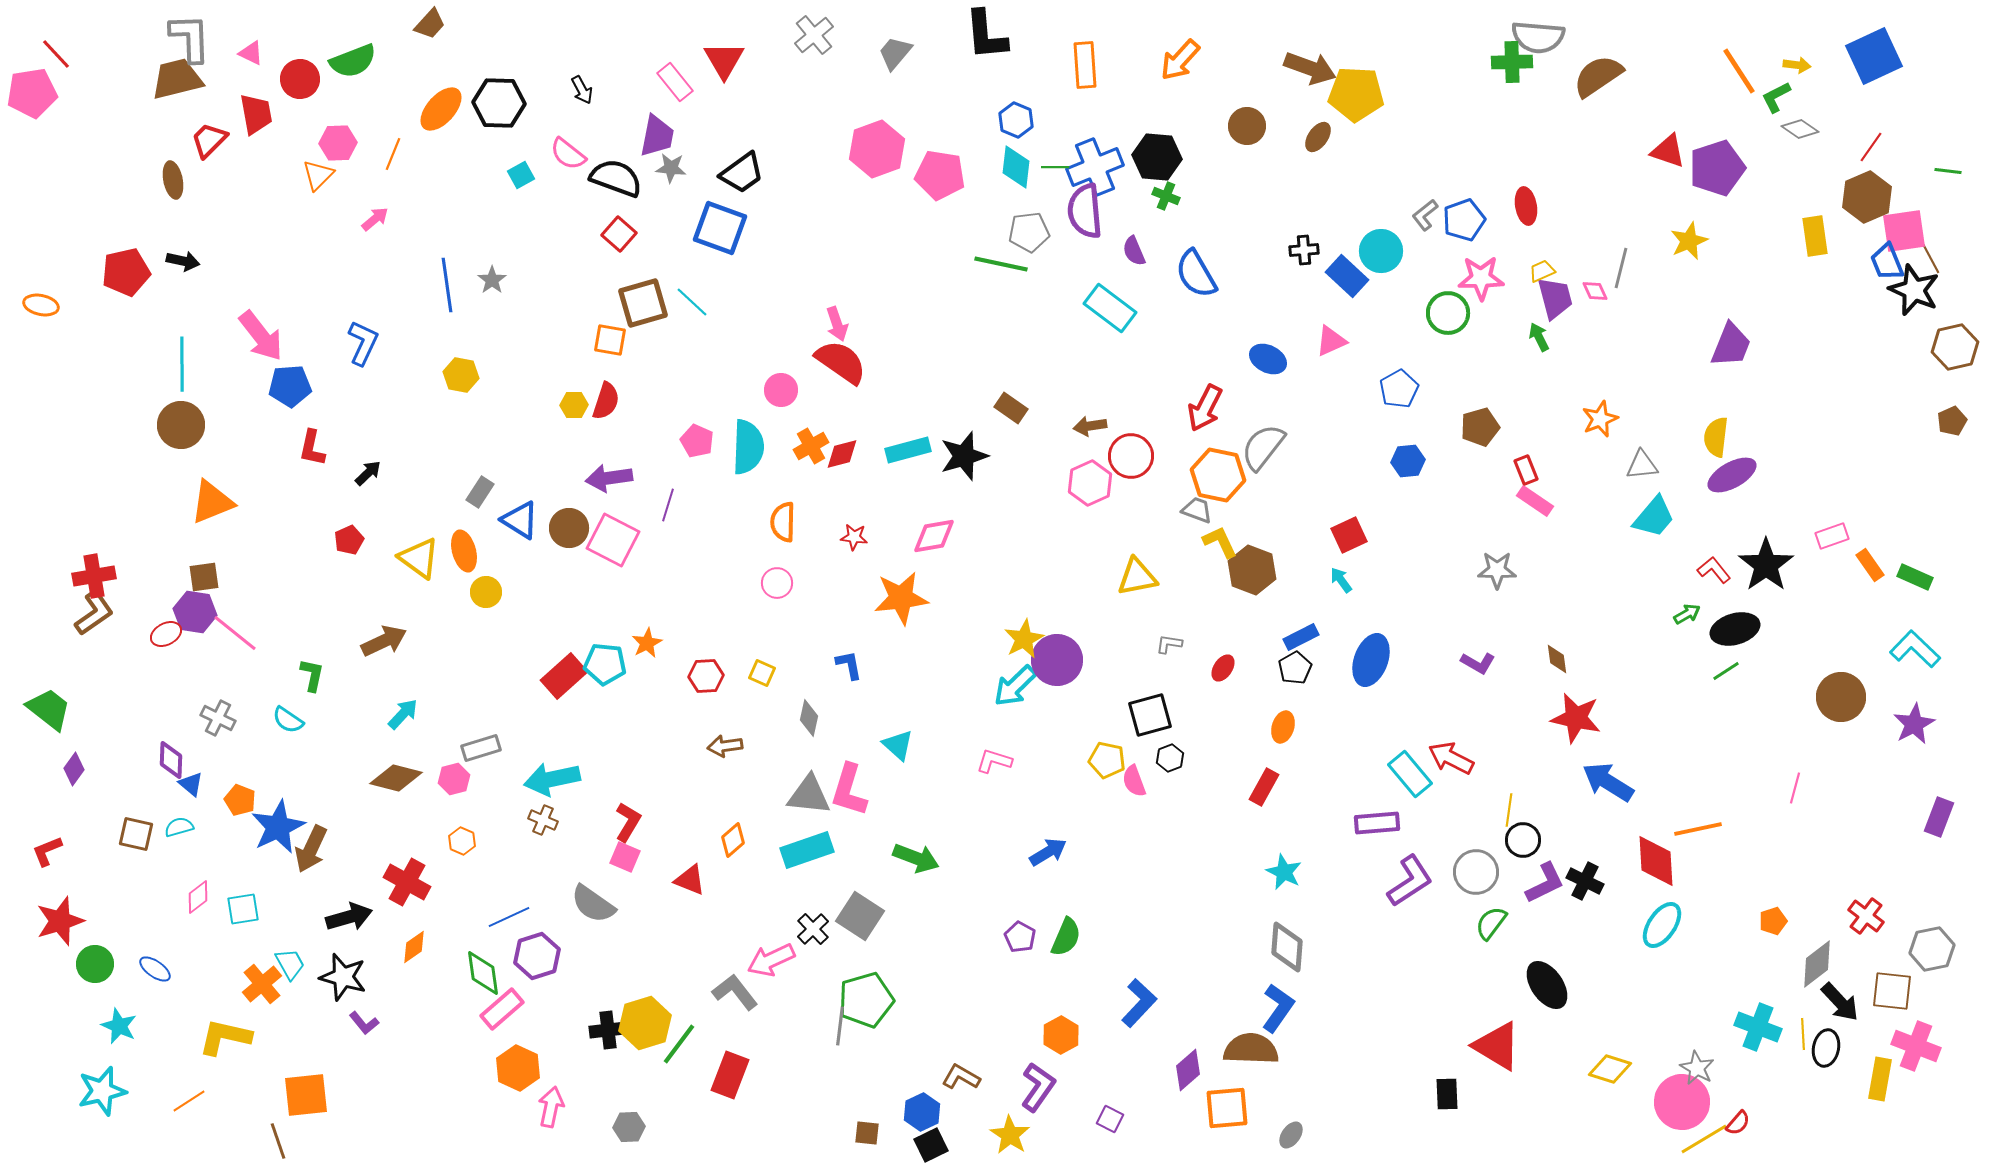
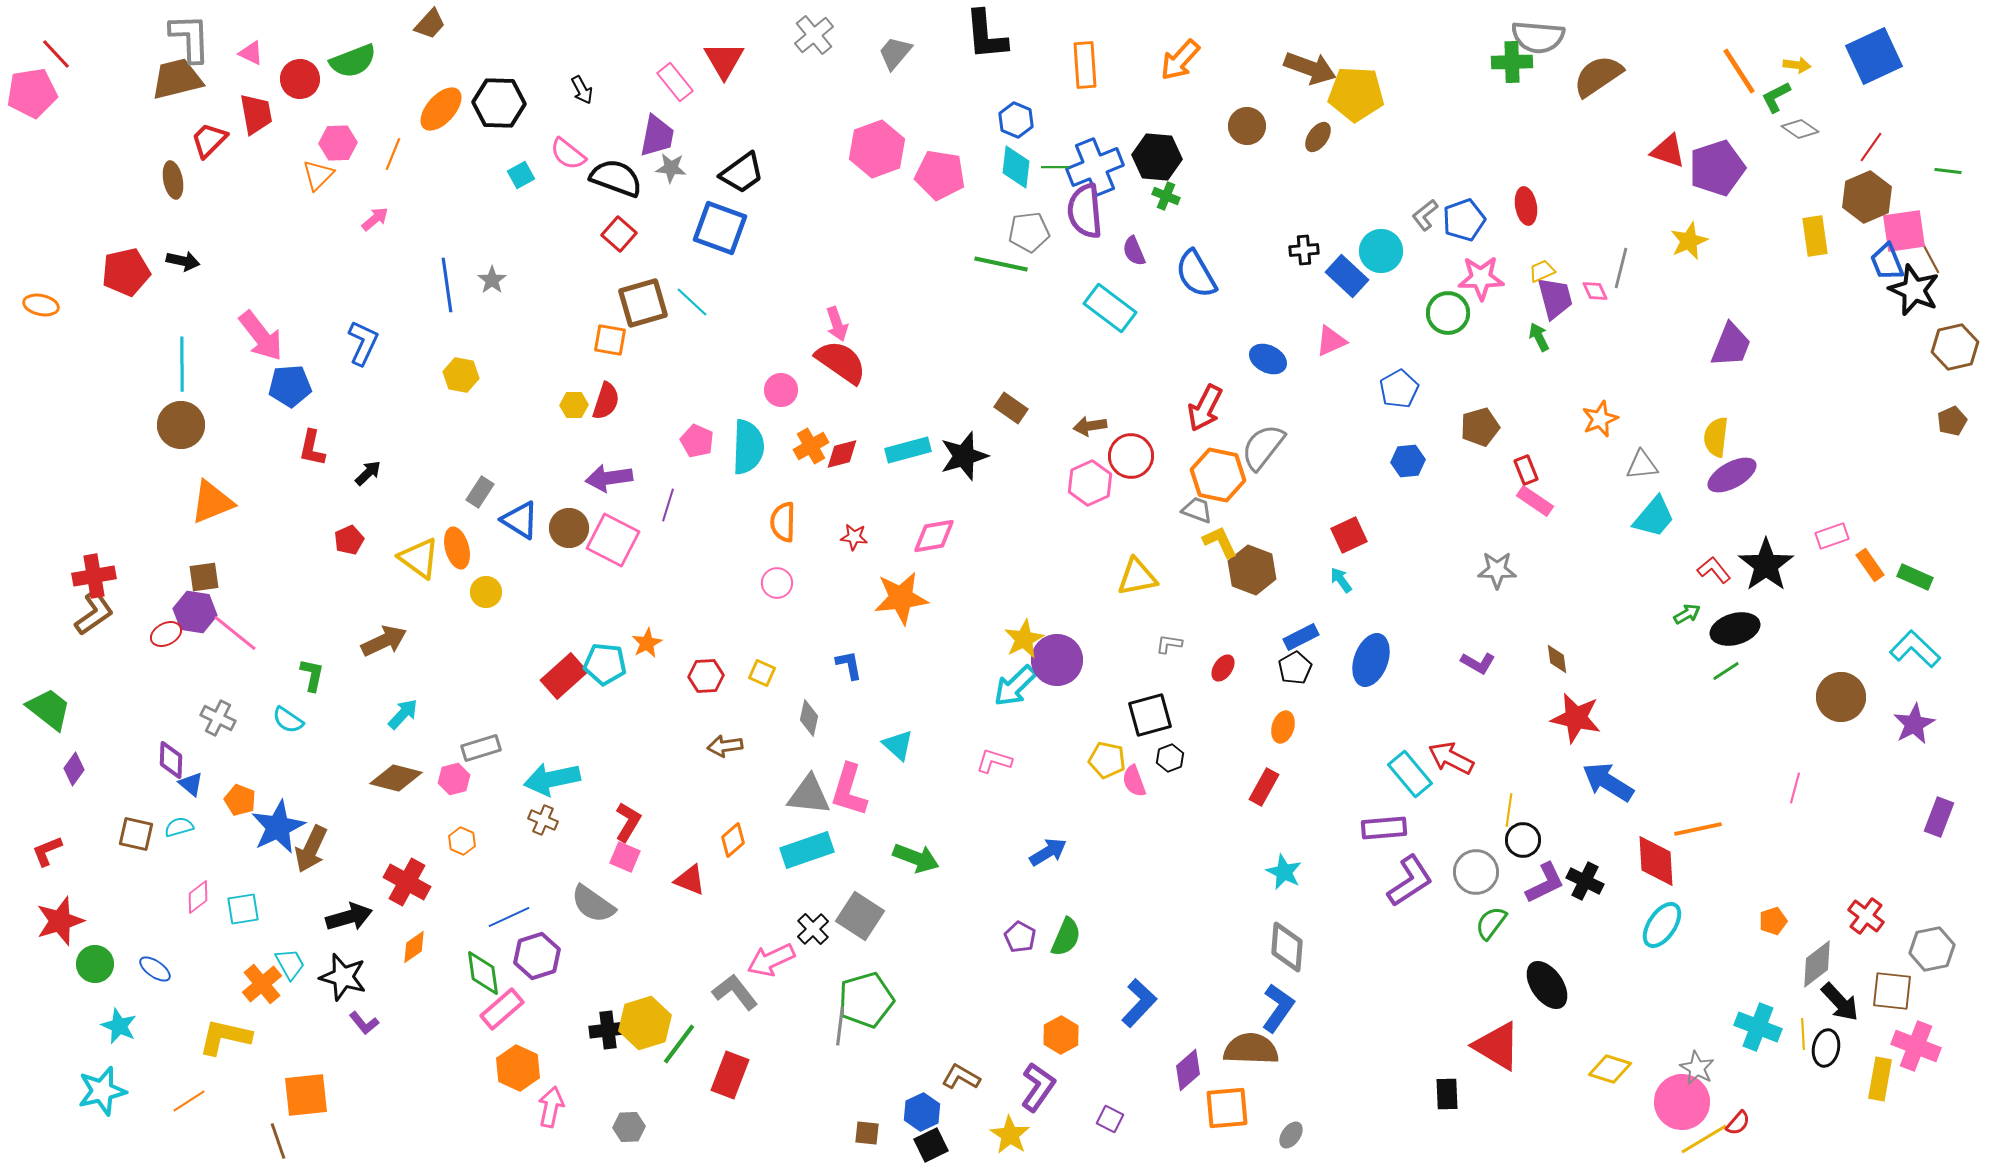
orange ellipse at (464, 551): moved 7 px left, 3 px up
purple rectangle at (1377, 823): moved 7 px right, 5 px down
